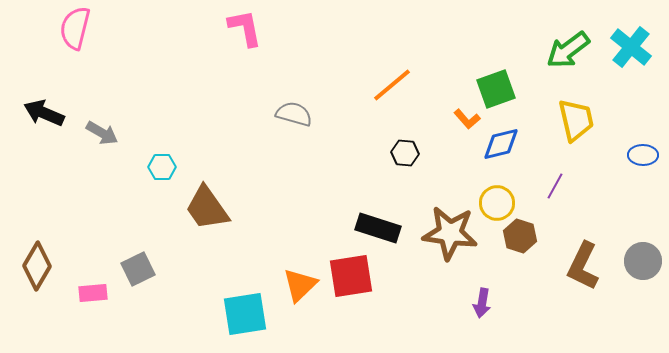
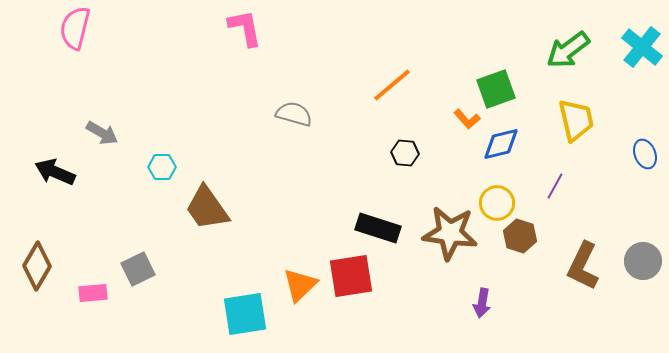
cyan cross: moved 11 px right
black arrow: moved 11 px right, 59 px down
blue ellipse: moved 2 px right, 1 px up; rotated 68 degrees clockwise
